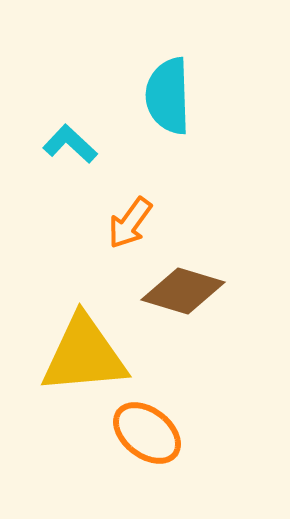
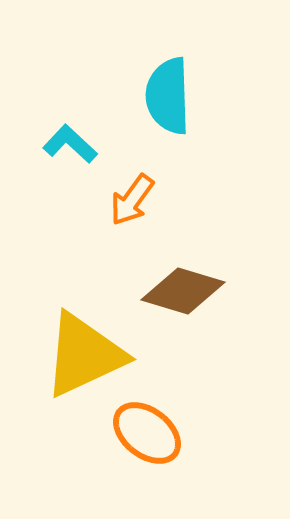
orange arrow: moved 2 px right, 23 px up
yellow triangle: rotated 20 degrees counterclockwise
